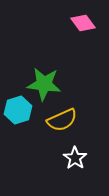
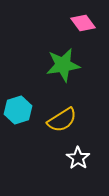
green star: moved 19 px right, 19 px up; rotated 16 degrees counterclockwise
yellow semicircle: rotated 8 degrees counterclockwise
white star: moved 3 px right
